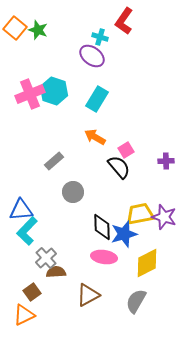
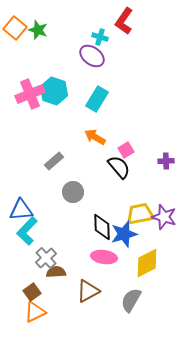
brown triangle: moved 4 px up
gray semicircle: moved 5 px left, 1 px up
orange triangle: moved 11 px right, 3 px up
